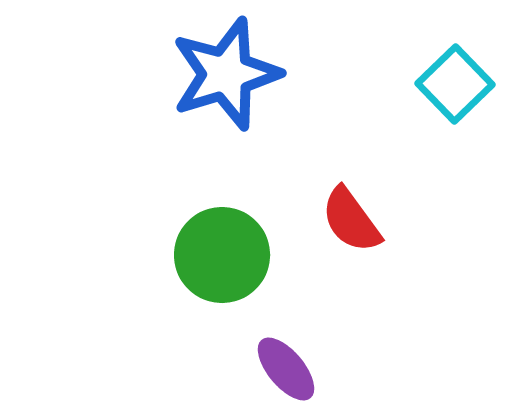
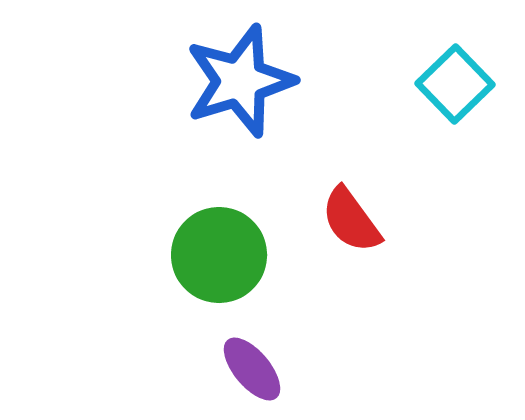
blue star: moved 14 px right, 7 px down
green circle: moved 3 px left
purple ellipse: moved 34 px left
